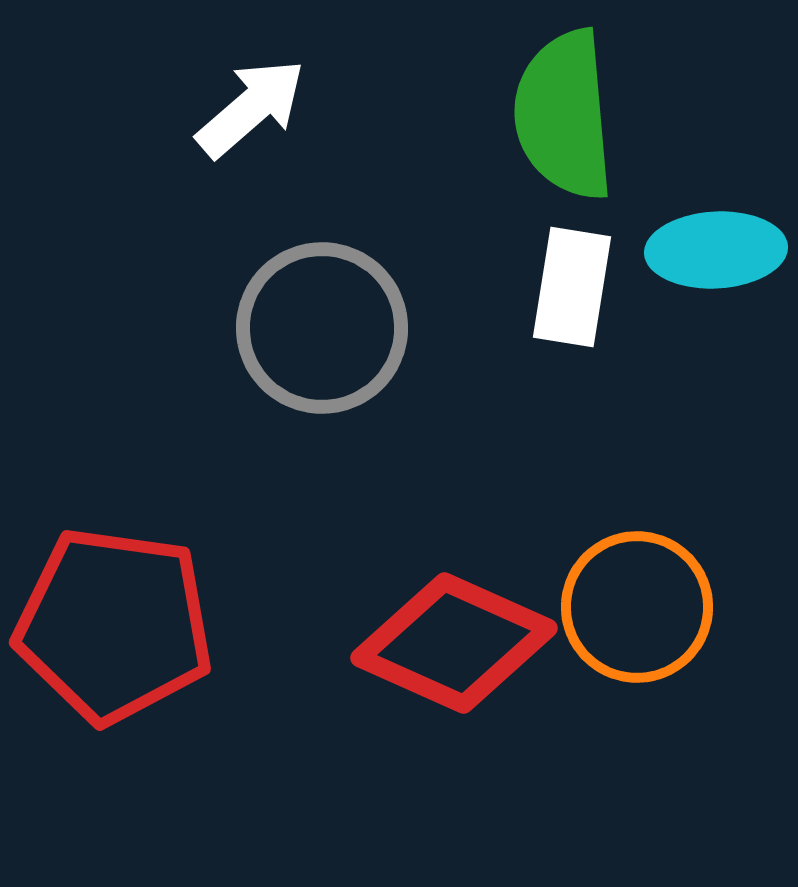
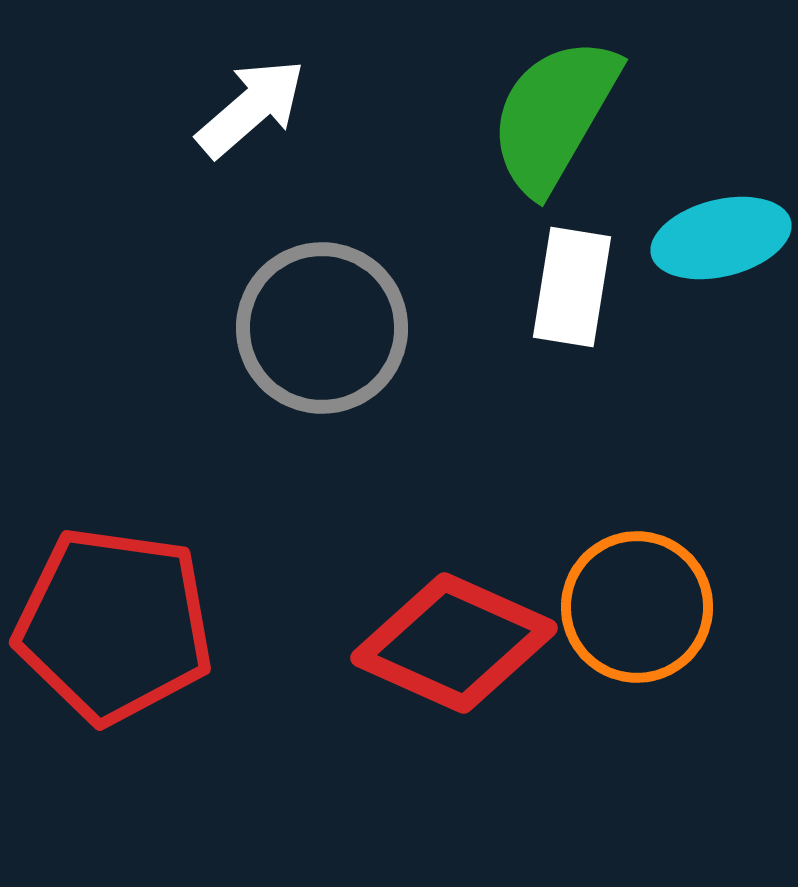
green semicircle: moved 10 px left; rotated 35 degrees clockwise
cyan ellipse: moved 5 px right, 12 px up; rotated 11 degrees counterclockwise
